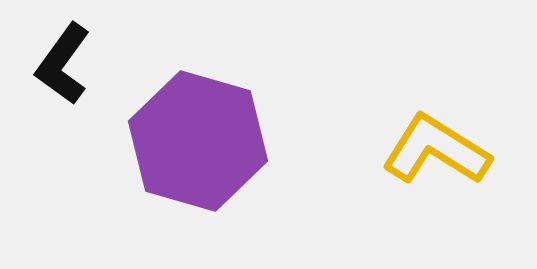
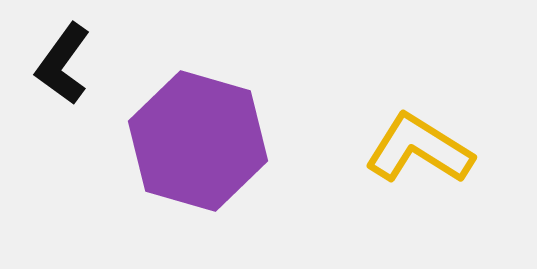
yellow L-shape: moved 17 px left, 1 px up
